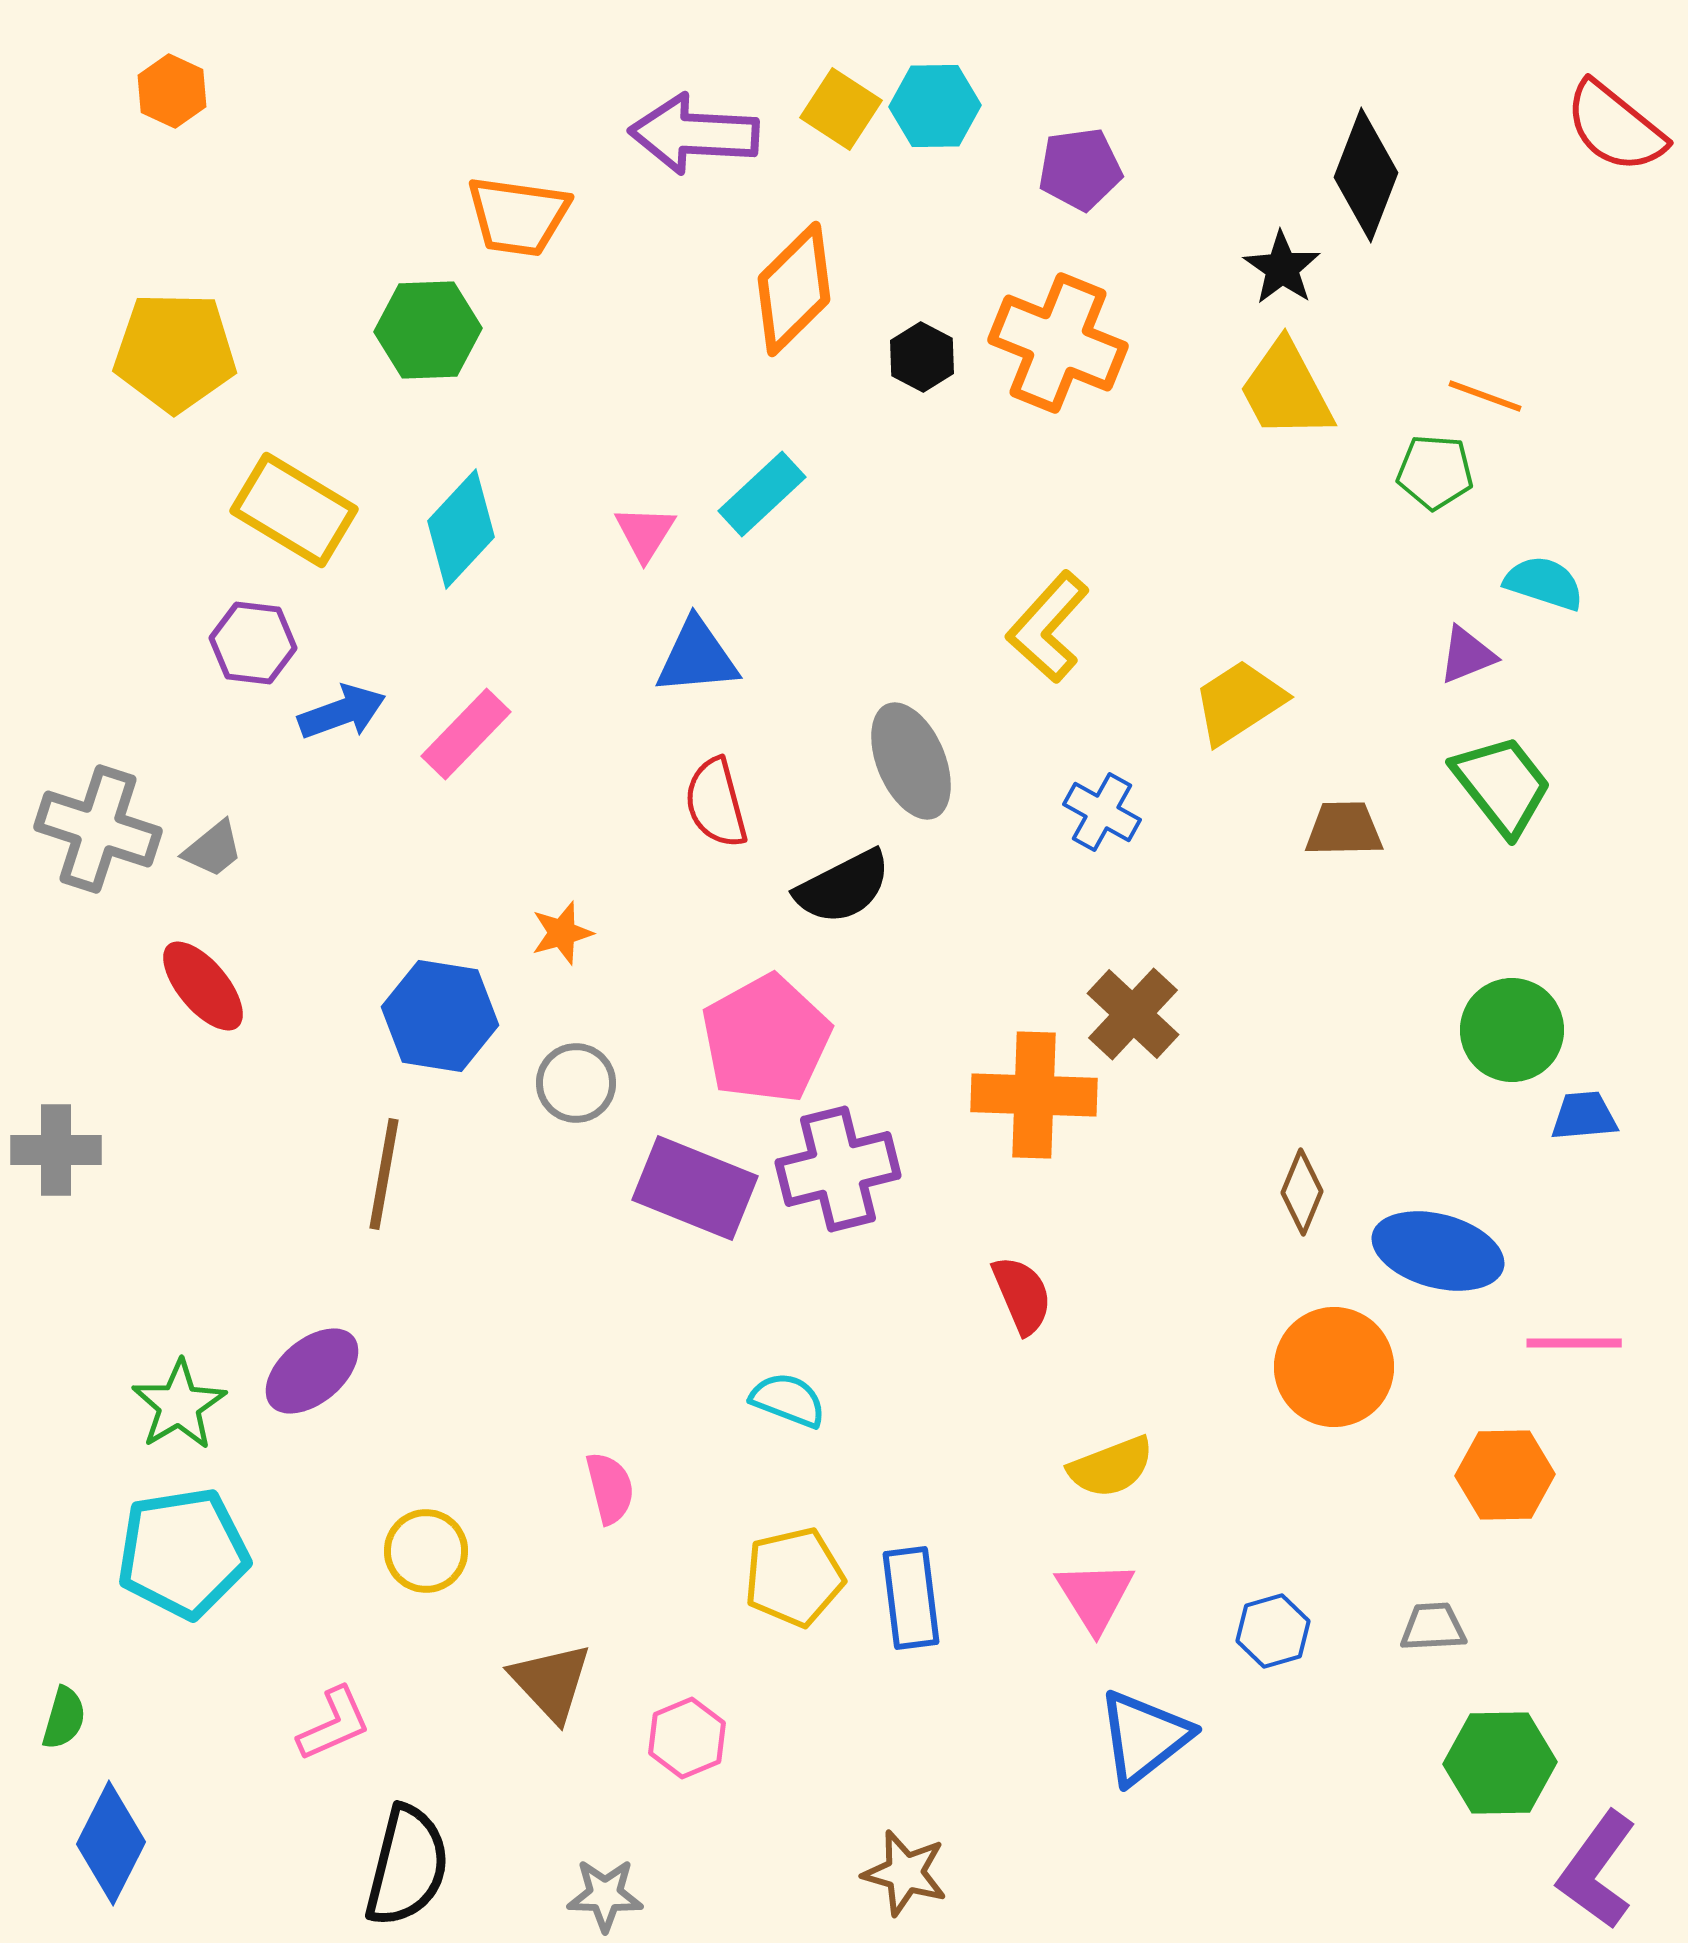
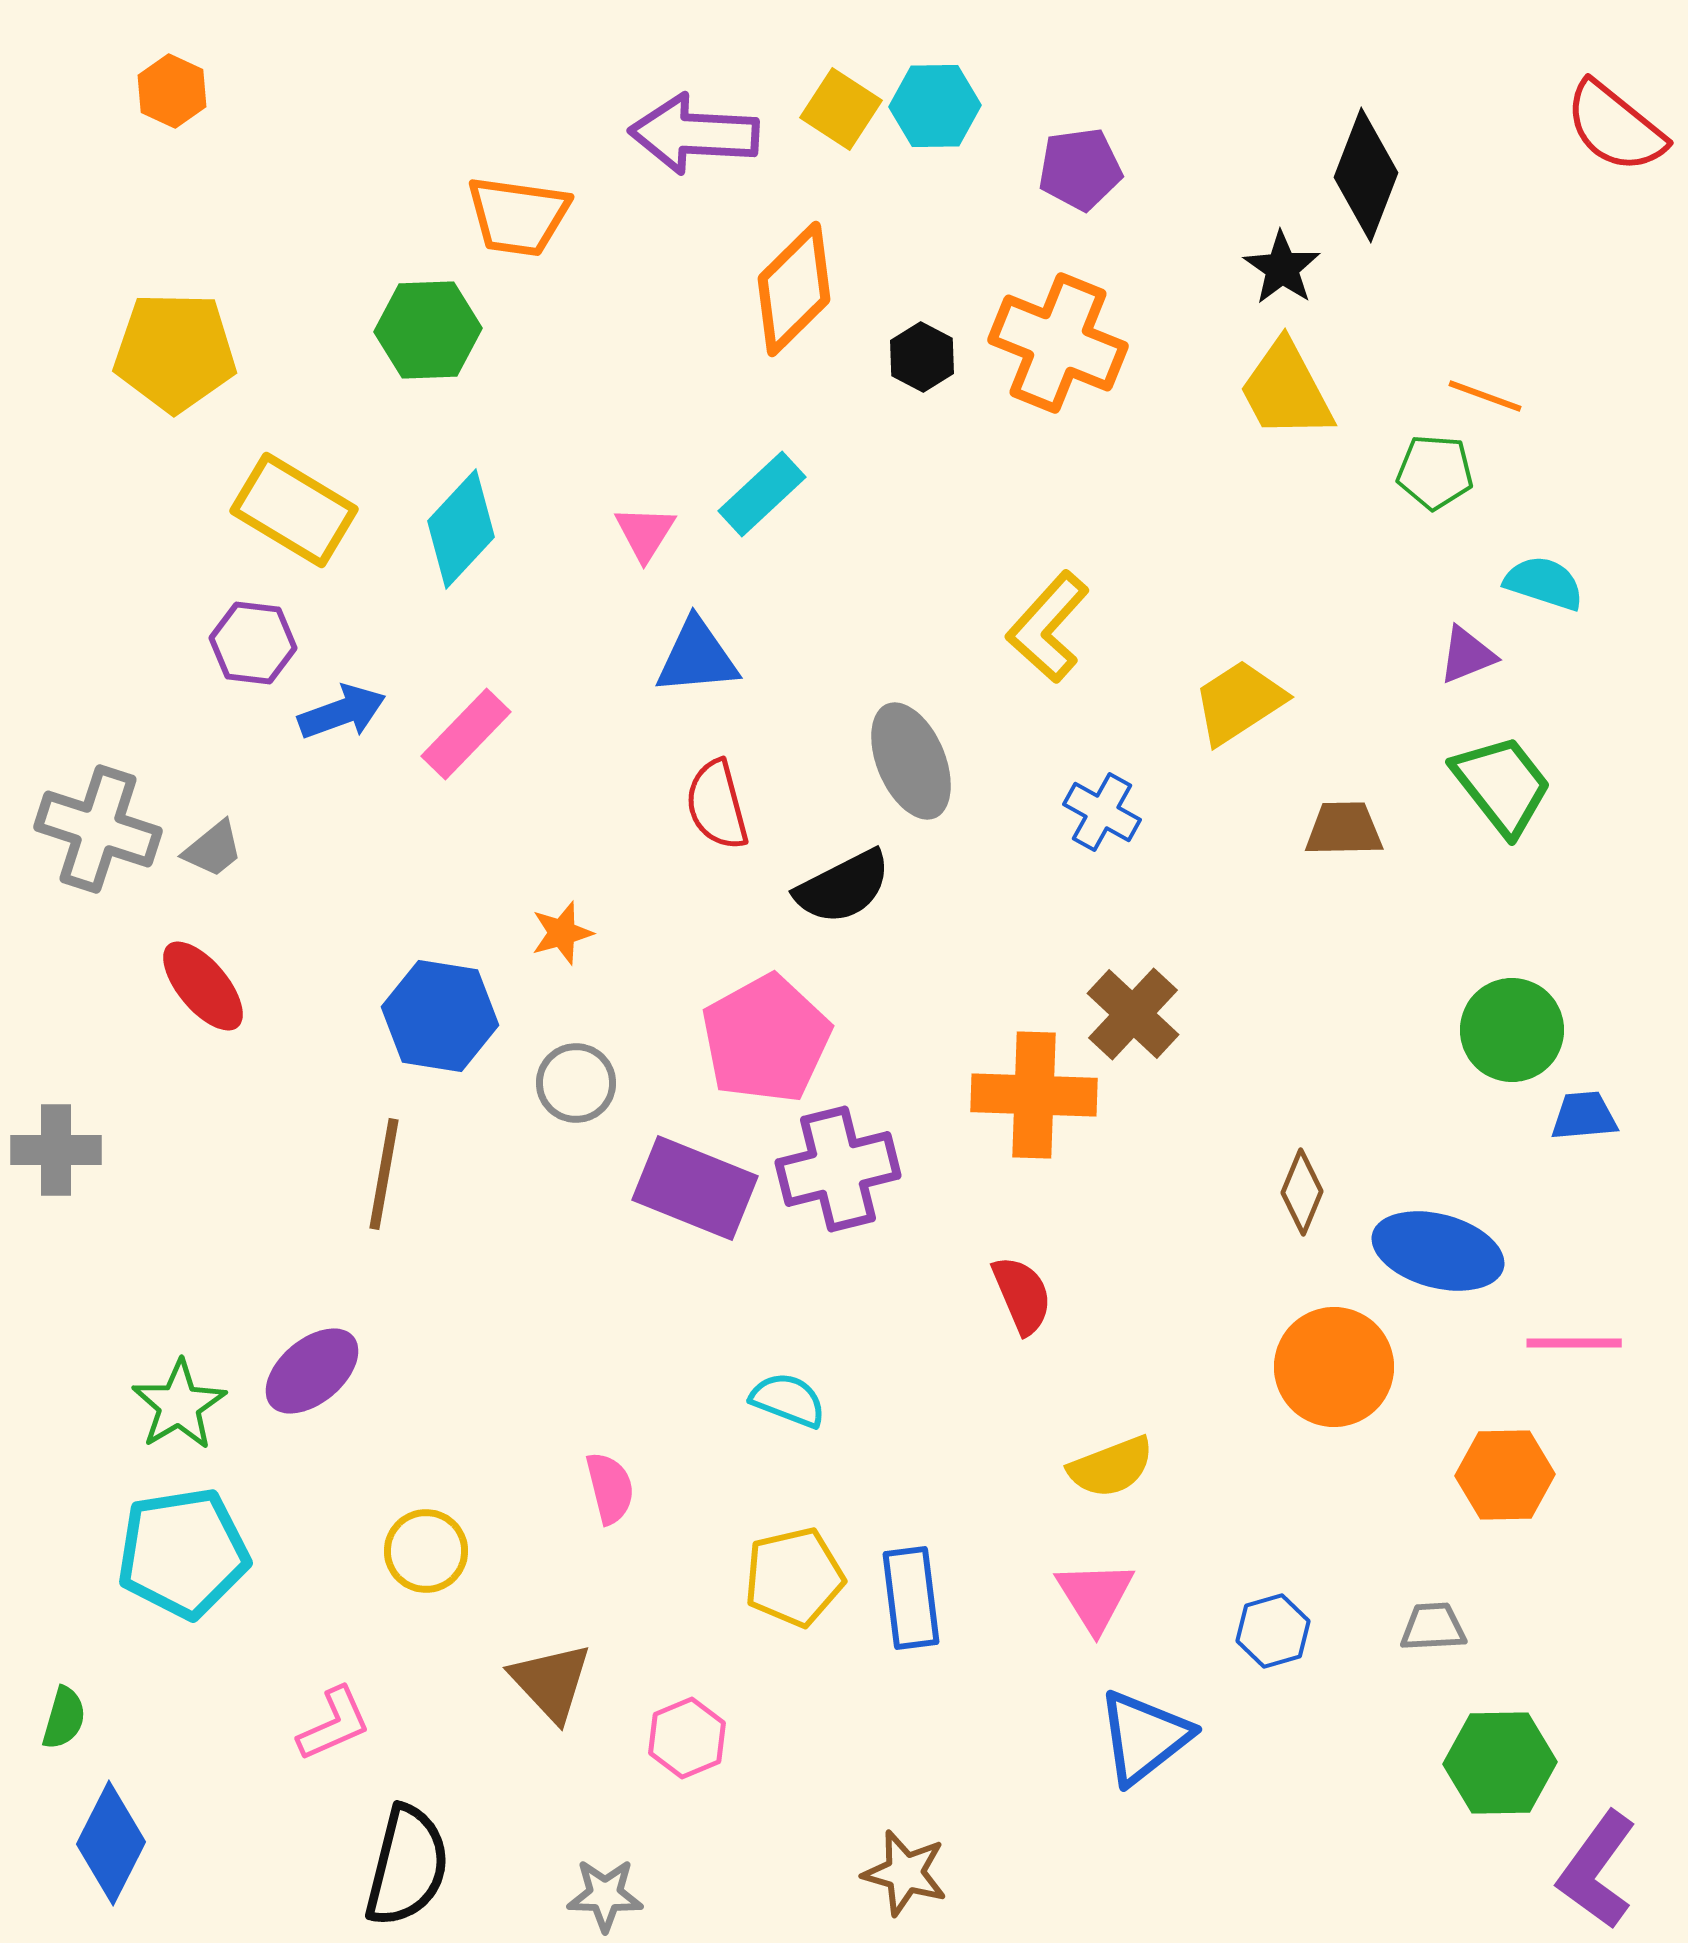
red semicircle at (716, 803): moved 1 px right, 2 px down
